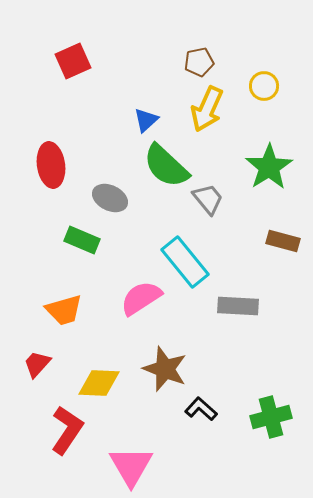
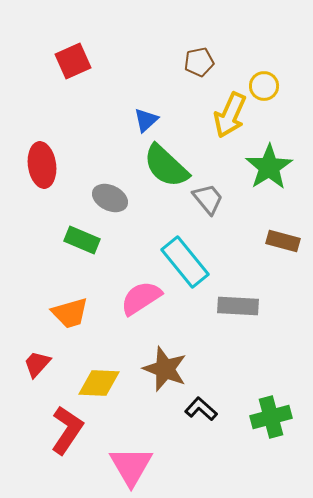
yellow arrow: moved 23 px right, 6 px down
red ellipse: moved 9 px left
orange trapezoid: moved 6 px right, 3 px down
